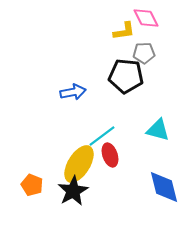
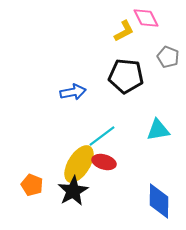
yellow L-shape: rotated 20 degrees counterclockwise
gray pentagon: moved 24 px right, 4 px down; rotated 25 degrees clockwise
cyan triangle: rotated 25 degrees counterclockwise
red ellipse: moved 6 px left, 7 px down; rotated 55 degrees counterclockwise
blue diamond: moved 5 px left, 14 px down; rotated 15 degrees clockwise
